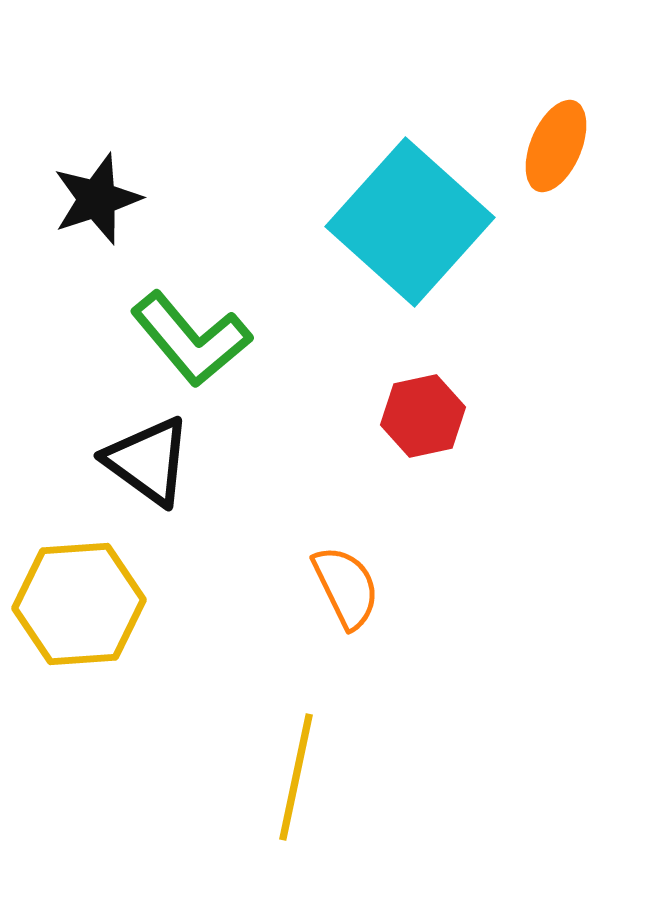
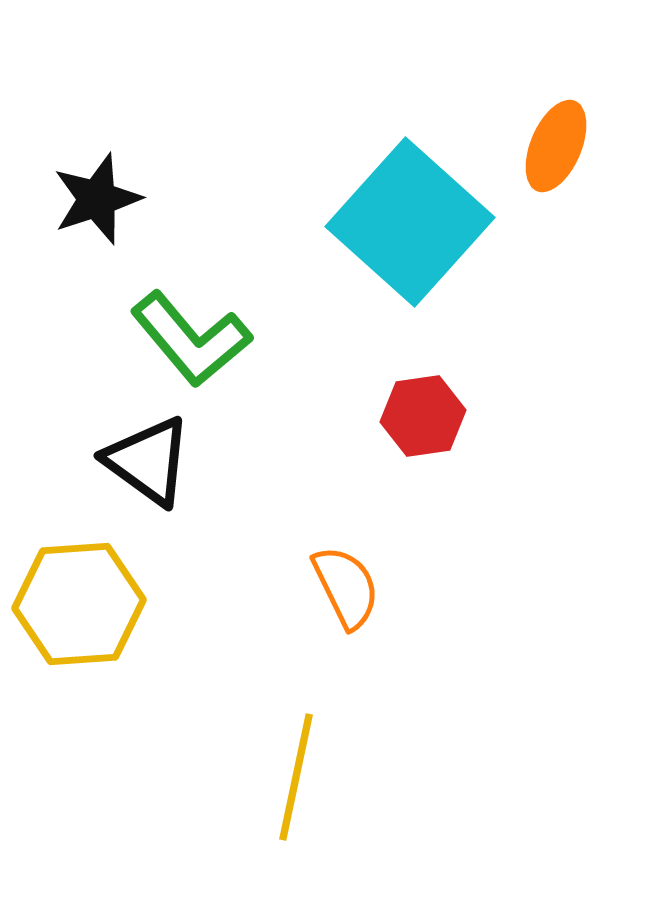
red hexagon: rotated 4 degrees clockwise
